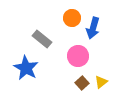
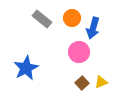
gray rectangle: moved 20 px up
pink circle: moved 1 px right, 4 px up
blue star: rotated 15 degrees clockwise
yellow triangle: rotated 16 degrees clockwise
